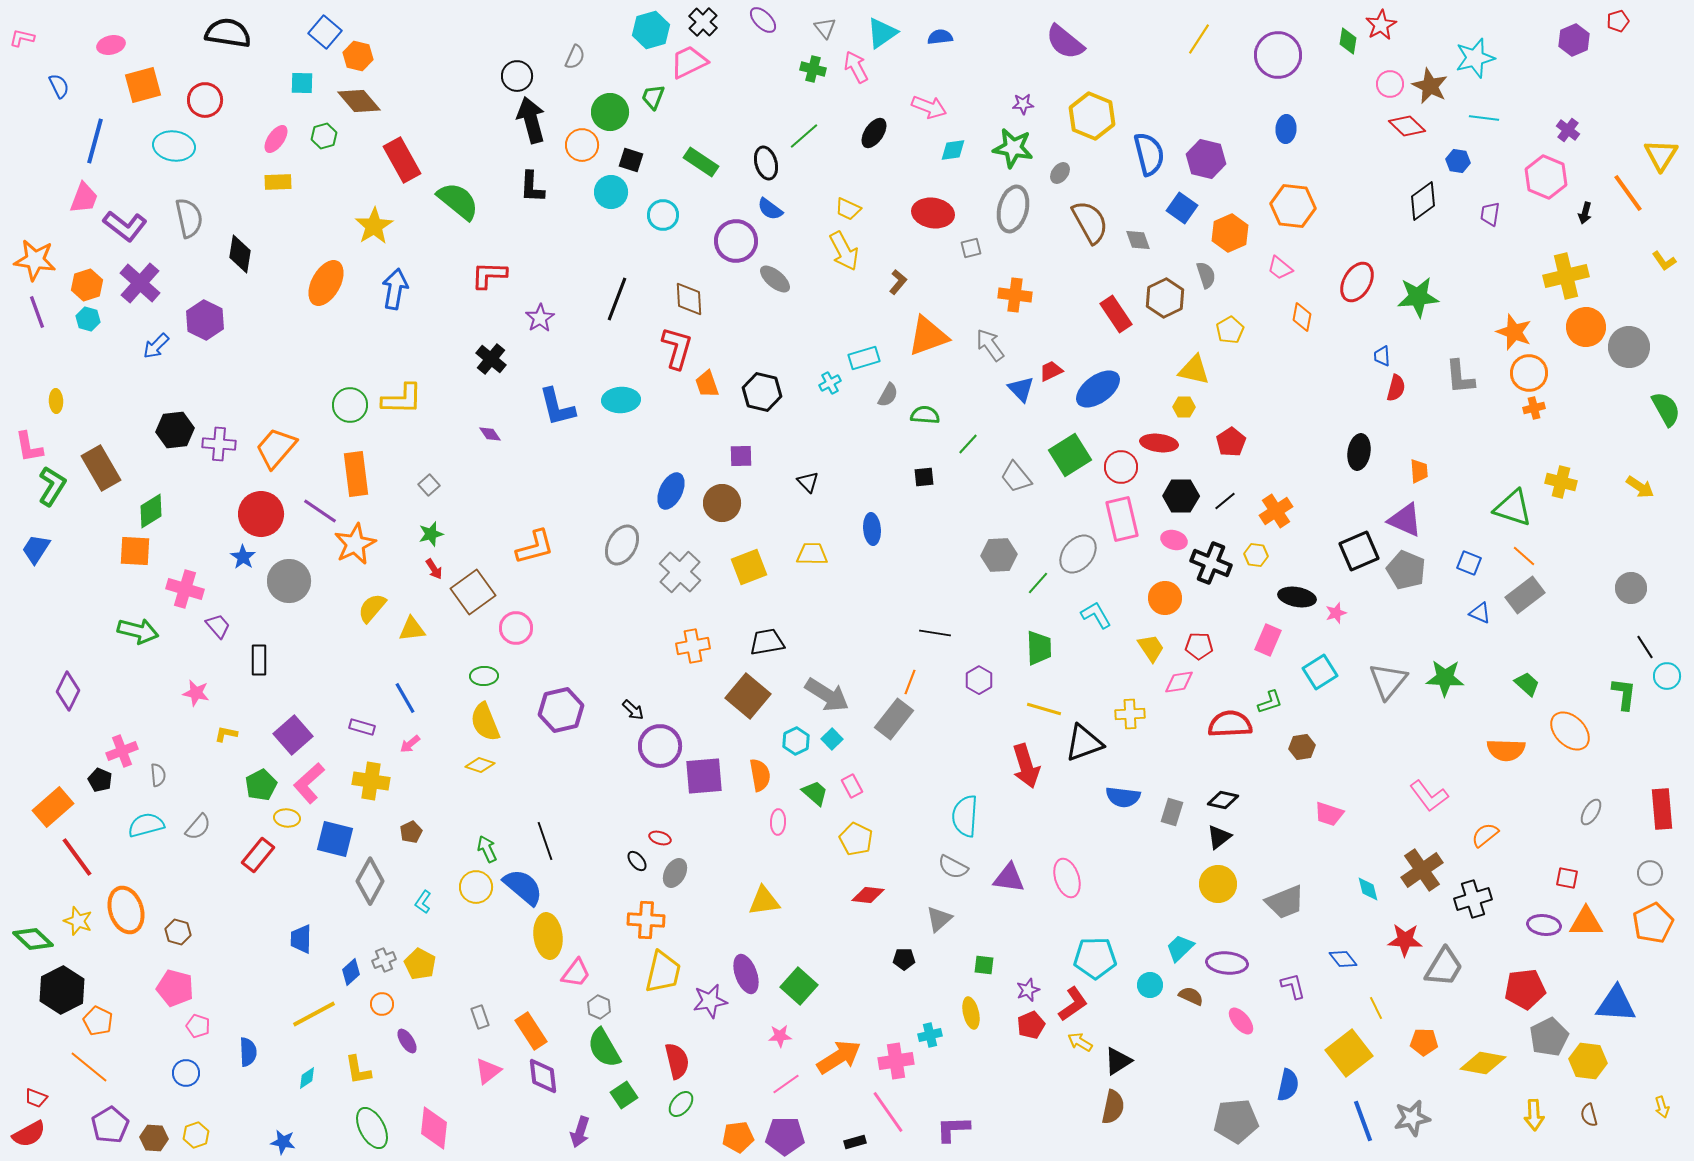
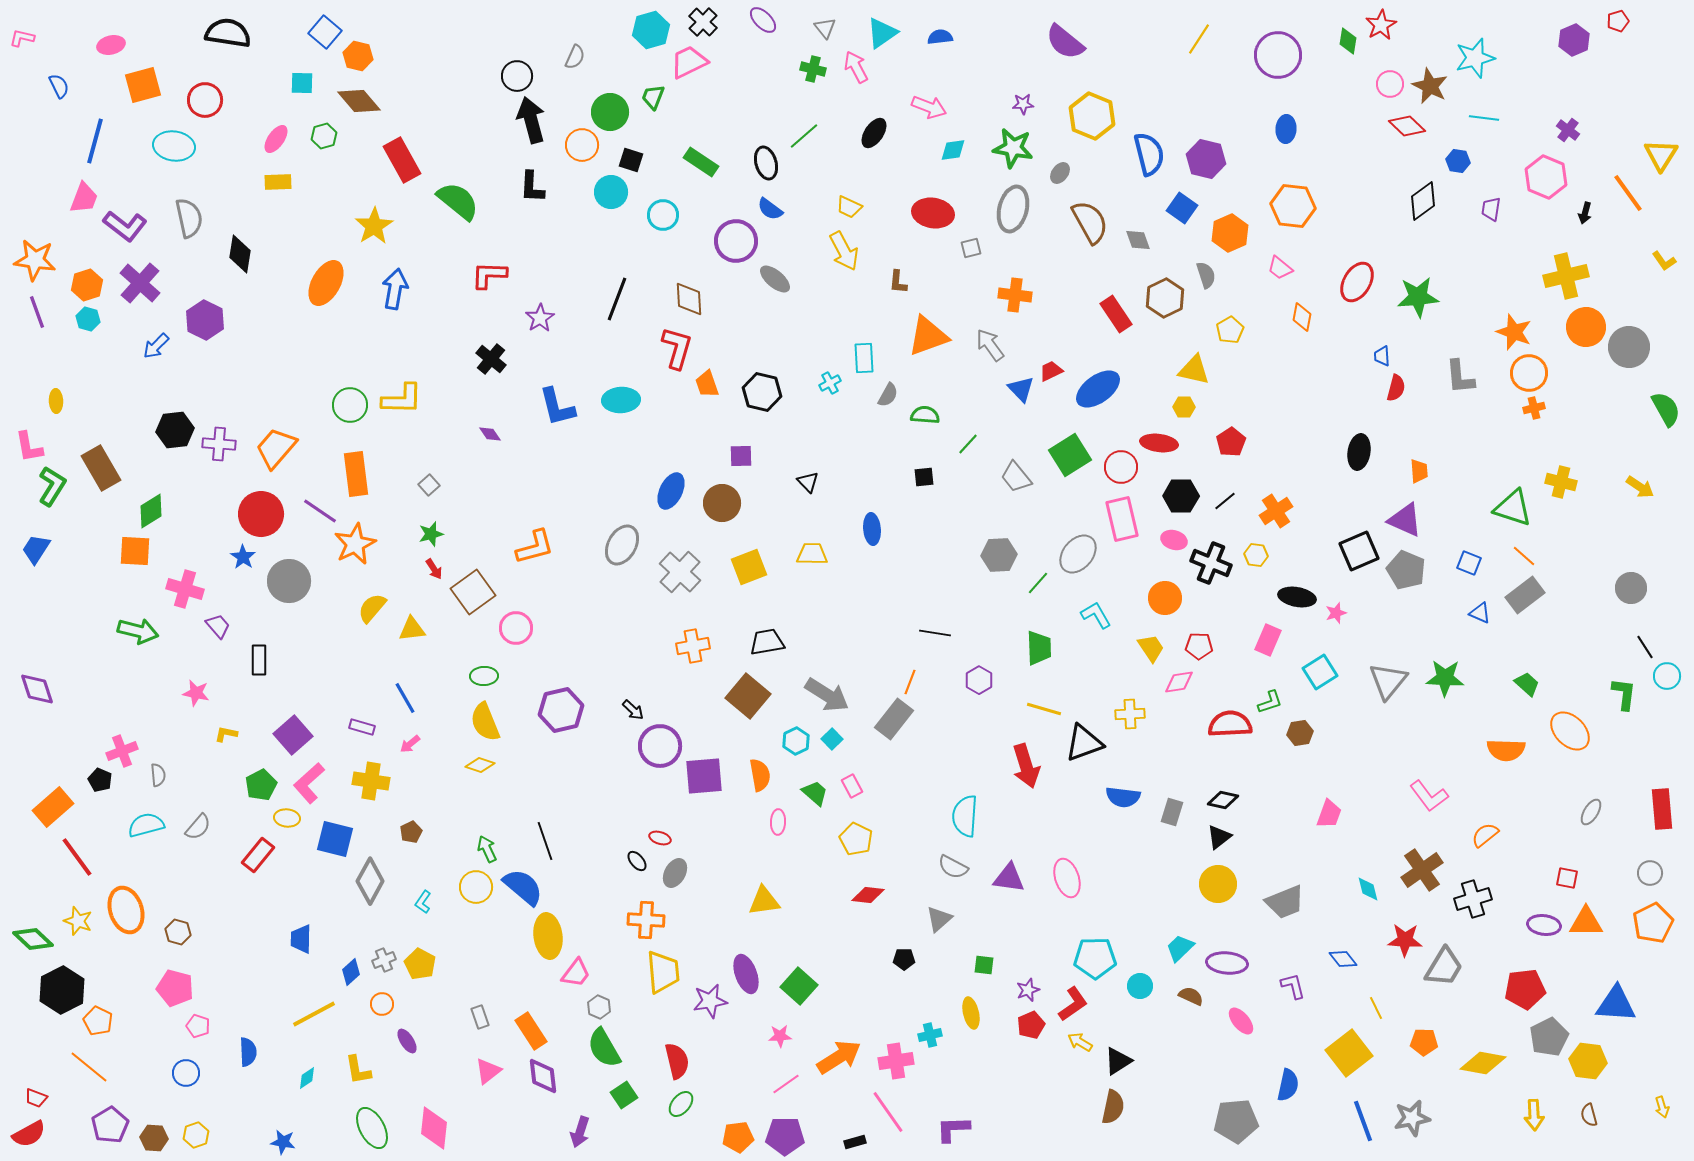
yellow trapezoid at (848, 209): moved 1 px right, 2 px up
purple trapezoid at (1490, 214): moved 1 px right, 5 px up
brown L-shape at (898, 282): rotated 145 degrees clockwise
cyan rectangle at (864, 358): rotated 76 degrees counterclockwise
purple diamond at (68, 691): moved 31 px left, 2 px up; rotated 45 degrees counterclockwise
brown hexagon at (1302, 747): moved 2 px left, 14 px up
pink trapezoid at (1329, 814): rotated 88 degrees counterclockwise
yellow trapezoid at (663, 972): rotated 18 degrees counterclockwise
cyan circle at (1150, 985): moved 10 px left, 1 px down
